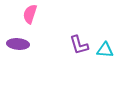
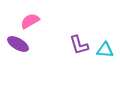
pink semicircle: moved 7 px down; rotated 42 degrees clockwise
purple ellipse: rotated 25 degrees clockwise
